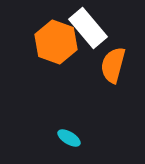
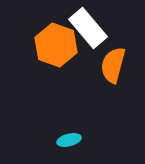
orange hexagon: moved 3 px down
cyan ellipse: moved 2 px down; rotated 45 degrees counterclockwise
